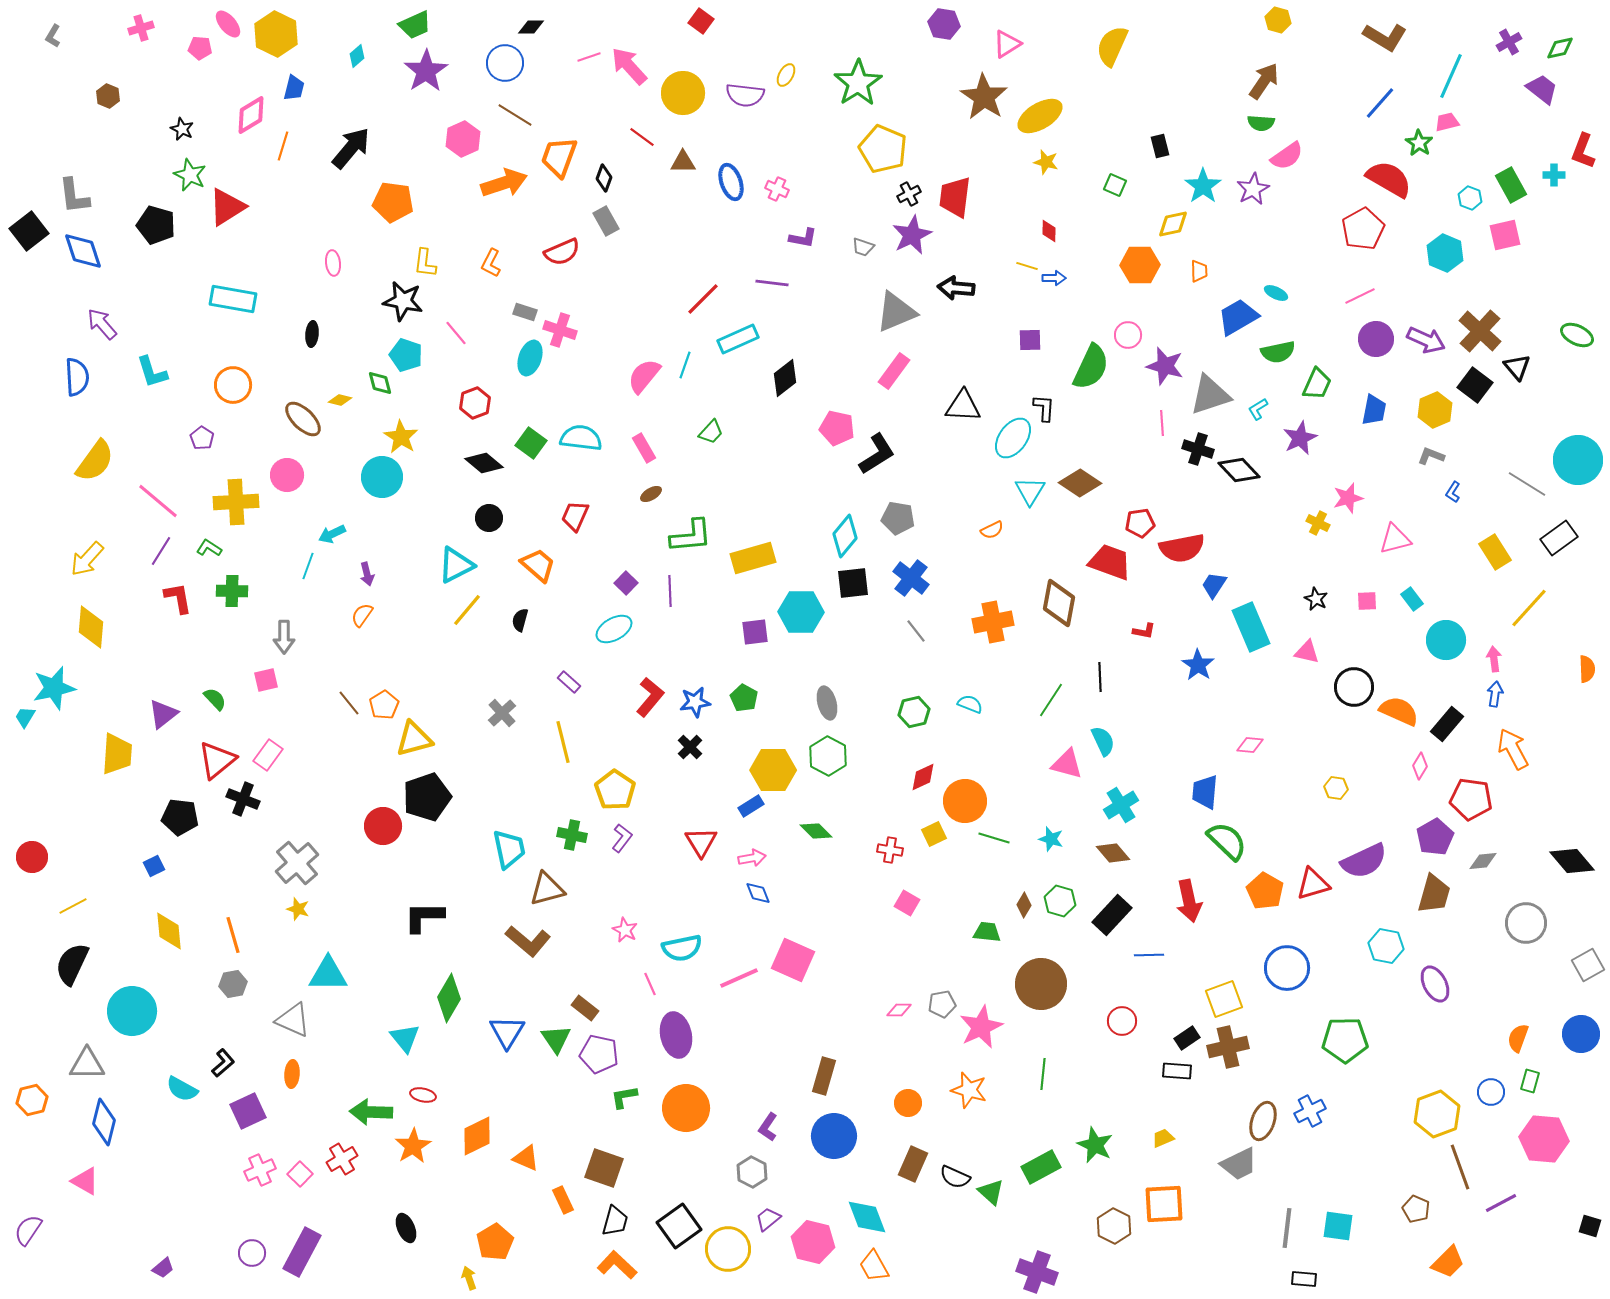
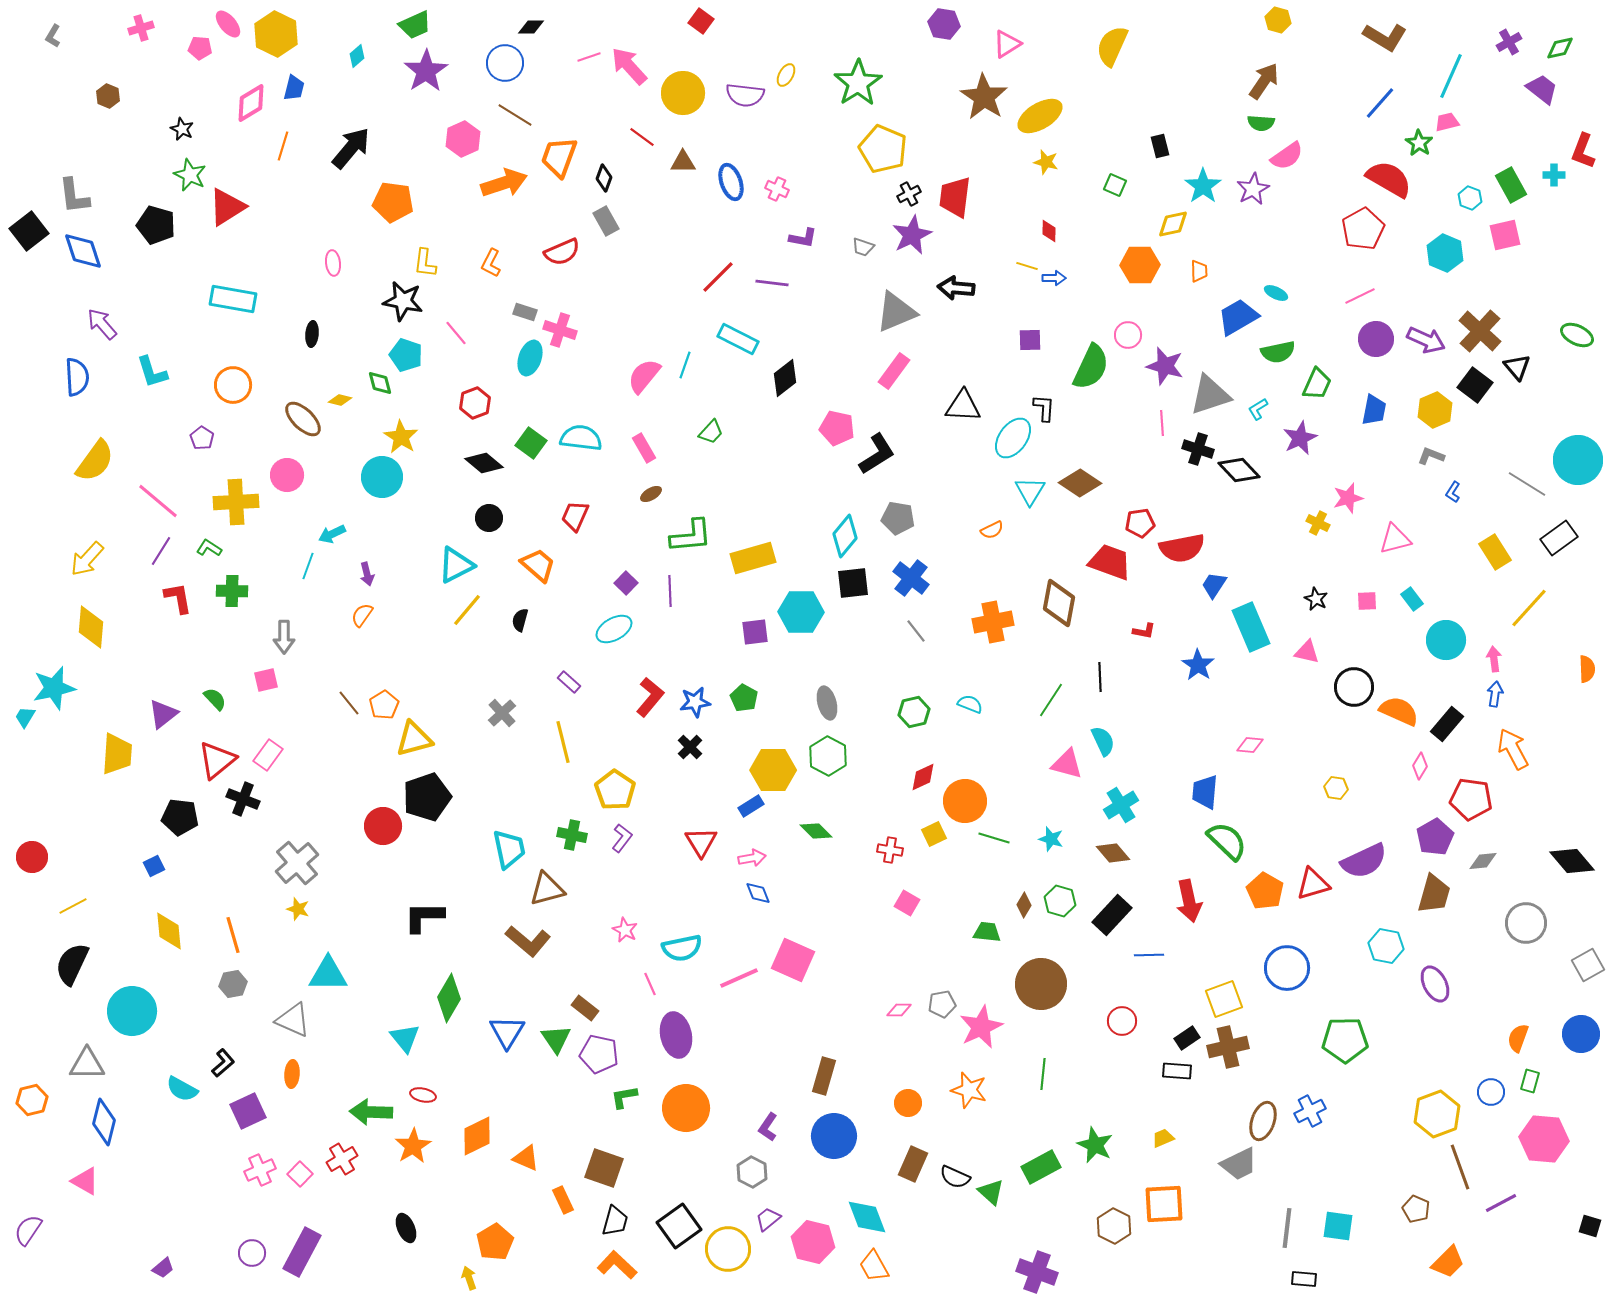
pink diamond at (251, 115): moved 12 px up
red line at (703, 299): moved 15 px right, 22 px up
cyan rectangle at (738, 339): rotated 51 degrees clockwise
